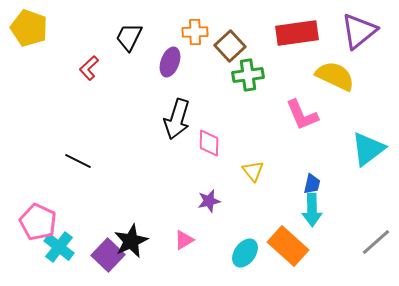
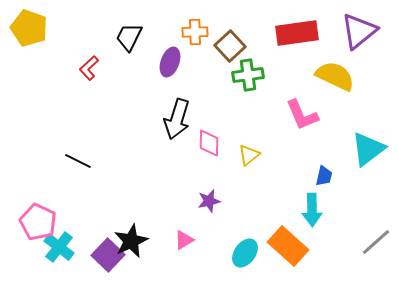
yellow triangle: moved 4 px left, 16 px up; rotated 30 degrees clockwise
blue trapezoid: moved 12 px right, 8 px up
